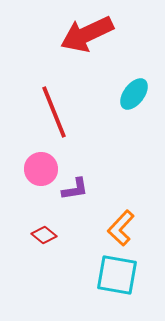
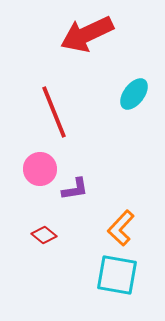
pink circle: moved 1 px left
